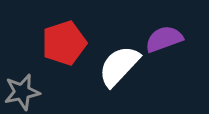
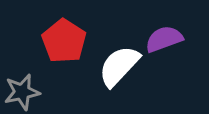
red pentagon: moved 2 px up; rotated 21 degrees counterclockwise
